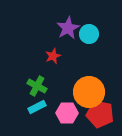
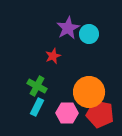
cyan rectangle: rotated 36 degrees counterclockwise
